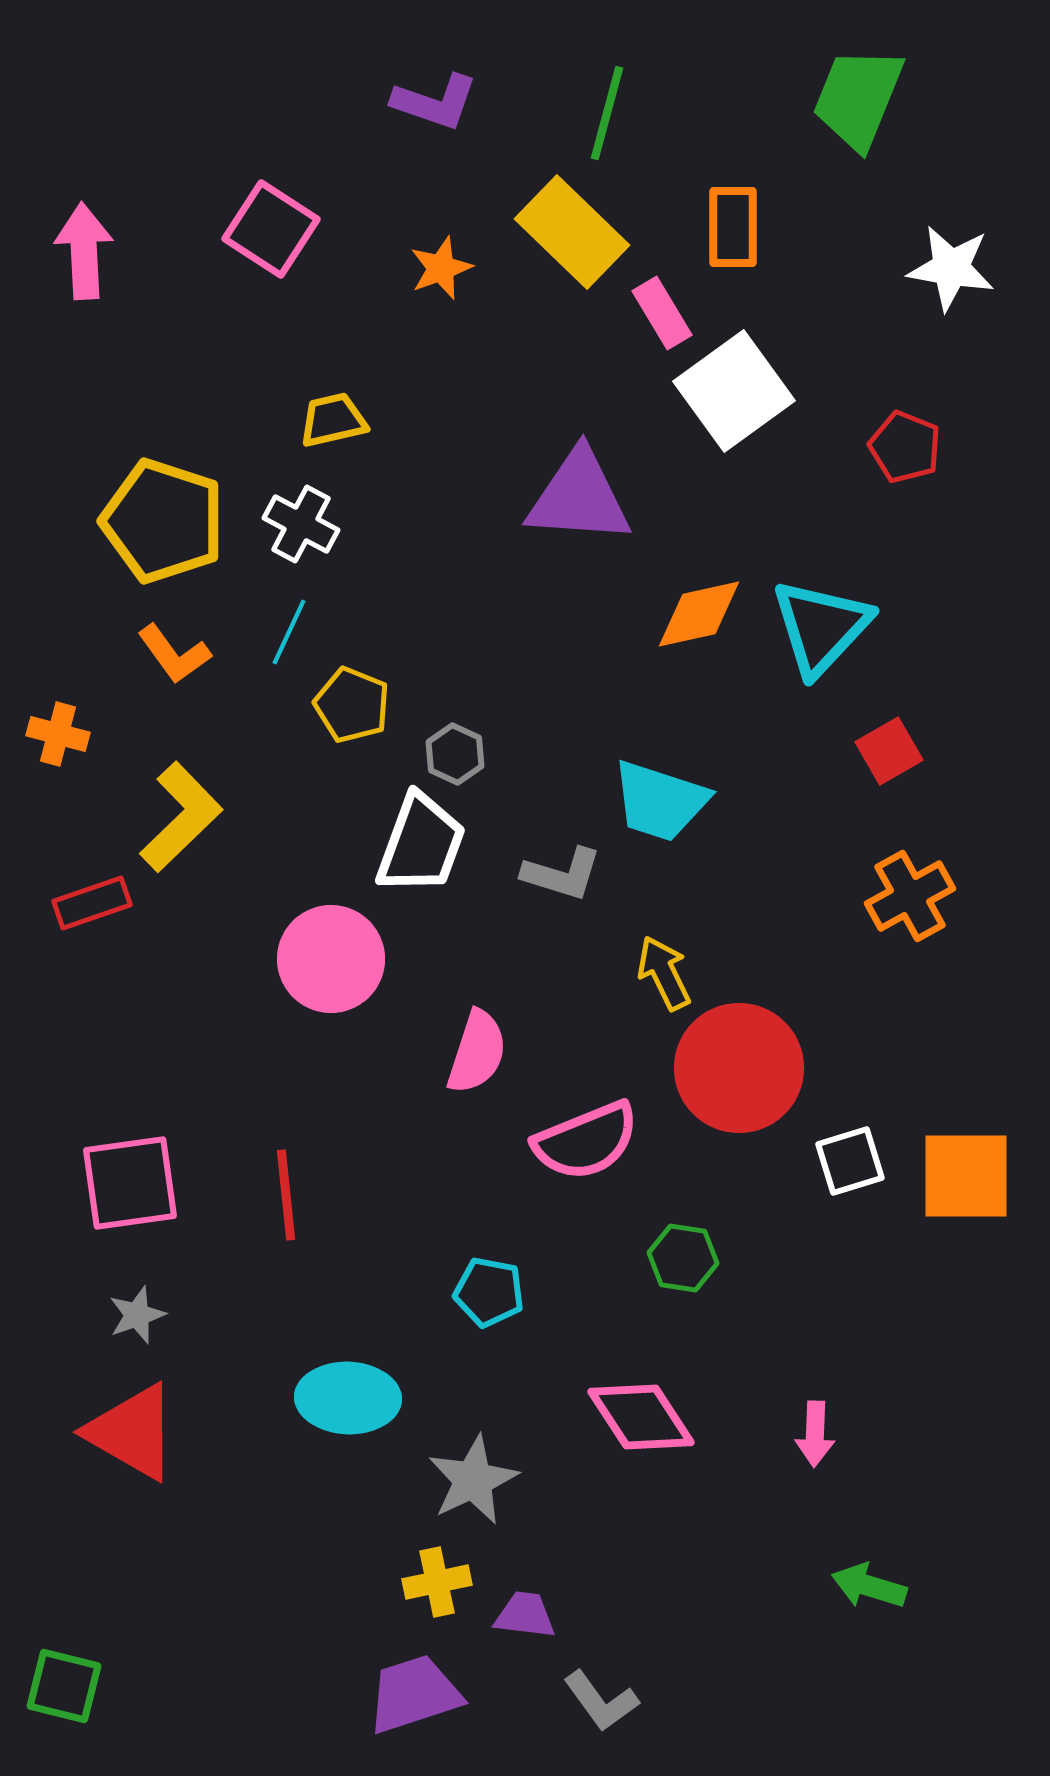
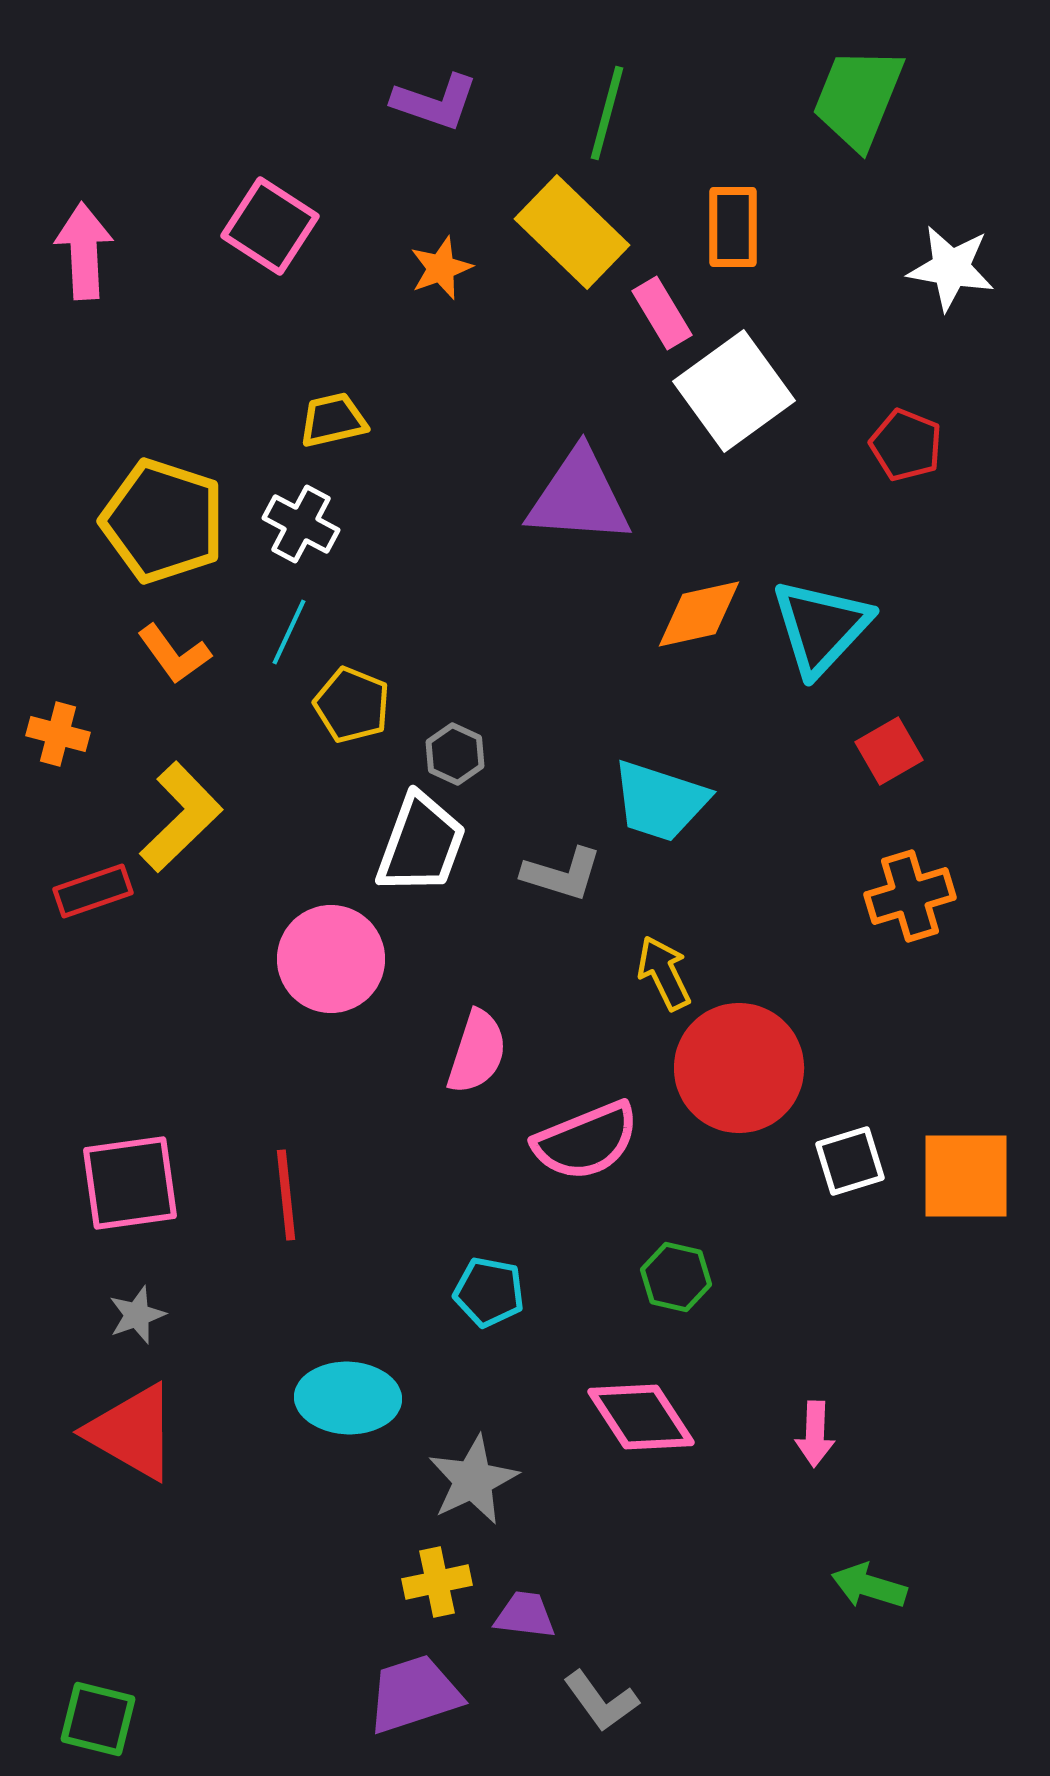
pink square at (271, 229): moved 1 px left, 3 px up
red pentagon at (905, 447): moved 1 px right, 2 px up
orange cross at (910, 896): rotated 12 degrees clockwise
red rectangle at (92, 903): moved 1 px right, 12 px up
green hexagon at (683, 1258): moved 7 px left, 19 px down; rotated 4 degrees clockwise
green square at (64, 1686): moved 34 px right, 33 px down
